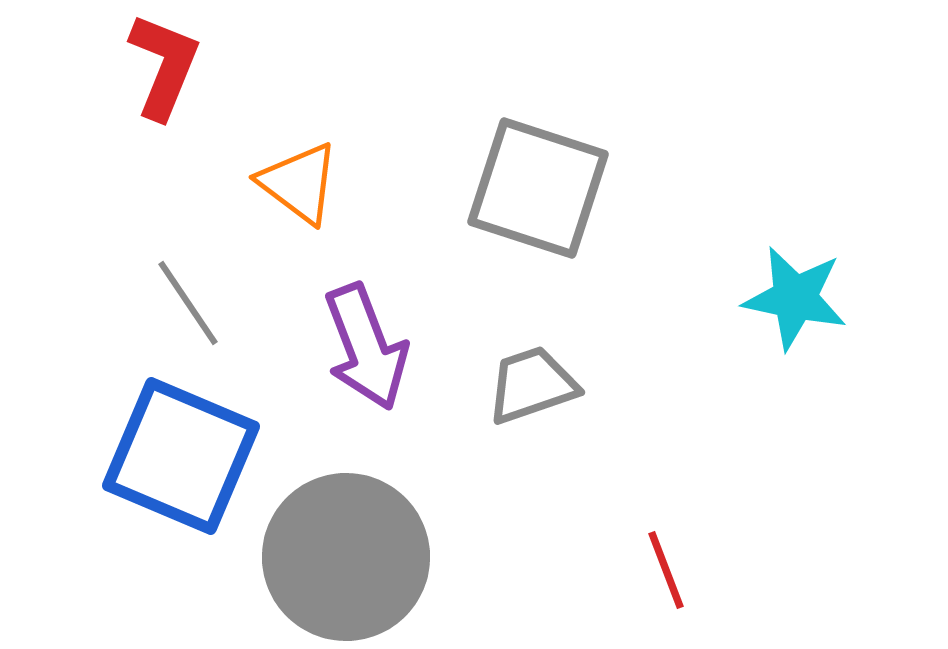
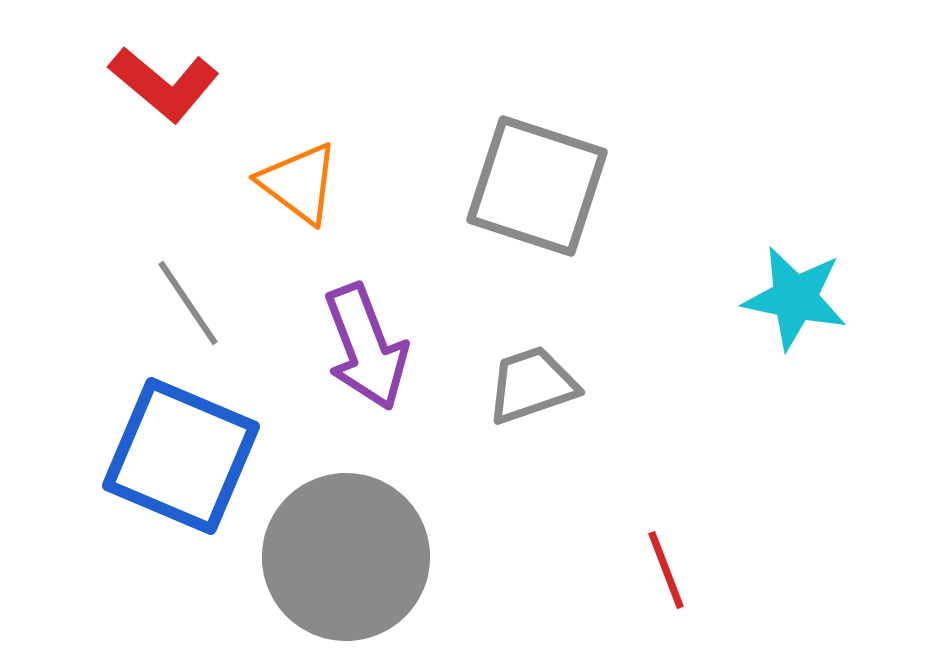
red L-shape: moved 18 px down; rotated 108 degrees clockwise
gray square: moved 1 px left, 2 px up
